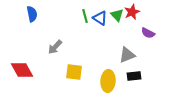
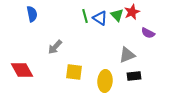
yellow ellipse: moved 3 px left
